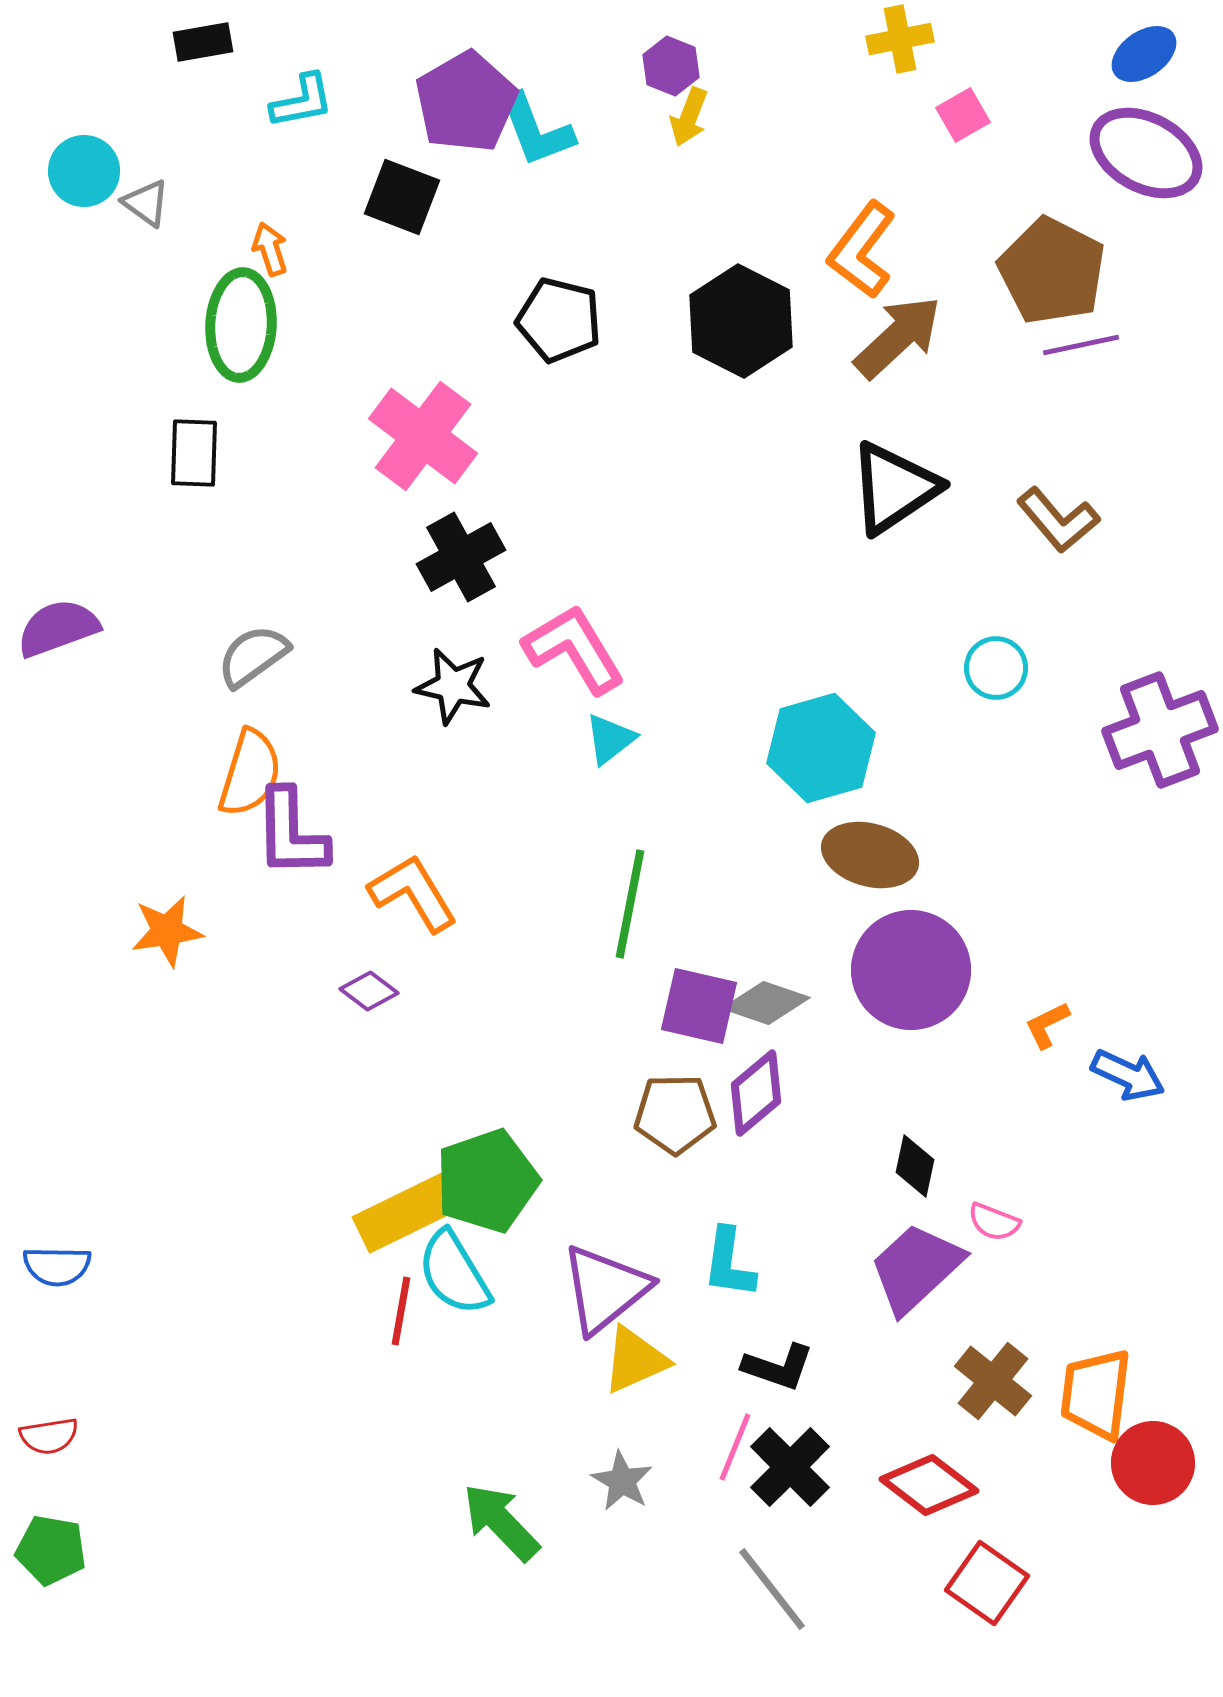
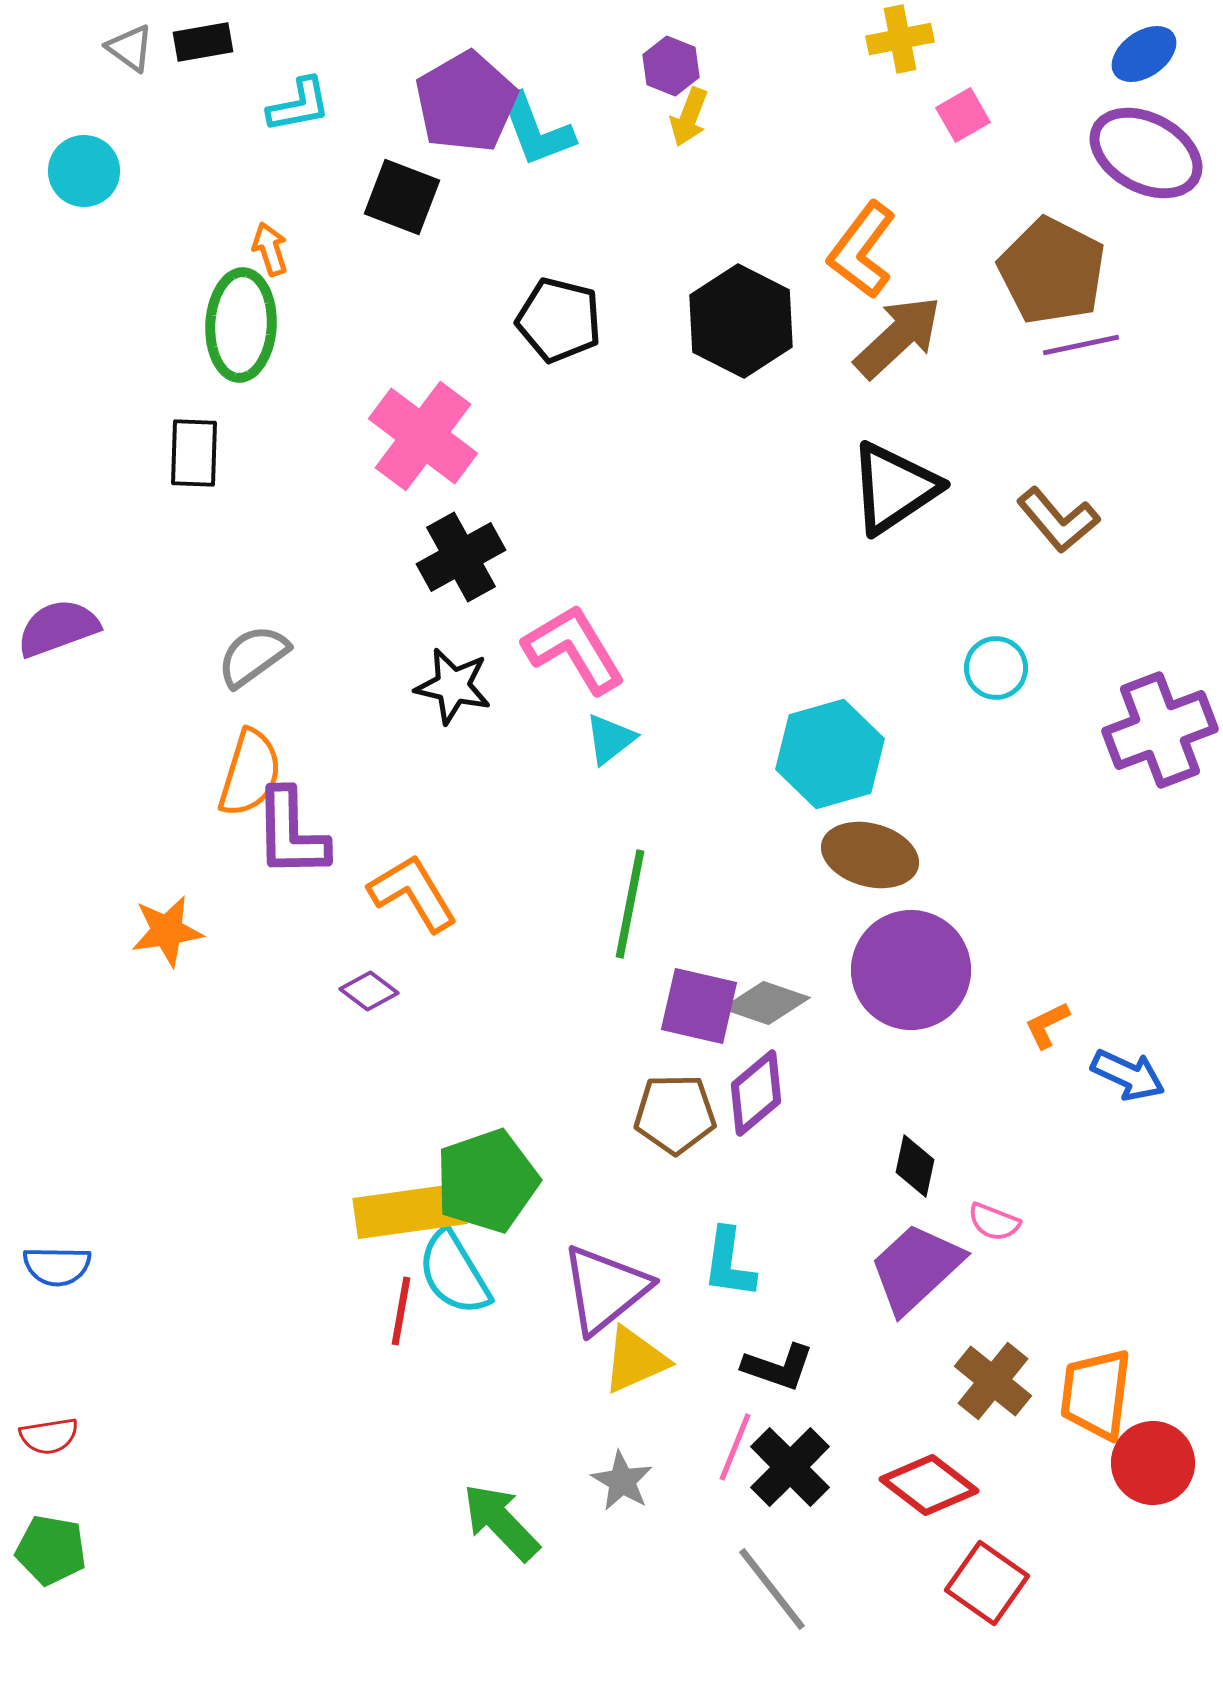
cyan L-shape at (302, 101): moved 3 px left, 4 px down
gray triangle at (146, 203): moved 16 px left, 155 px up
cyan hexagon at (821, 748): moved 9 px right, 6 px down
yellow rectangle at (410, 1211): rotated 18 degrees clockwise
